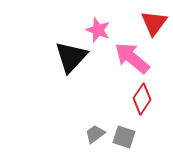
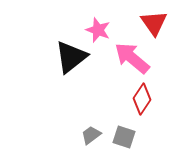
red triangle: rotated 12 degrees counterclockwise
black triangle: rotated 9 degrees clockwise
gray trapezoid: moved 4 px left, 1 px down
